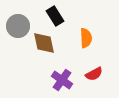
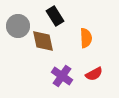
brown diamond: moved 1 px left, 2 px up
purple cross: moved 4 px up
